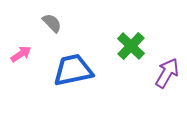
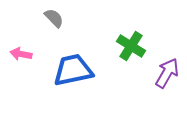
gray semicircle: moved 2 px right, 5 px up
green cross: rotated 12 degrees counterclockwise
pink arrow: rotated 135 degrees counterclockwise
